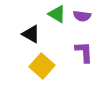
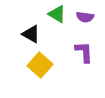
purple semicircle: moved 3 px right, 1 px down
yellow square: moved 2 px left, 1 px up
